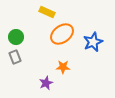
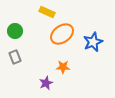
green circle: moved 1 px left, 6 px up
